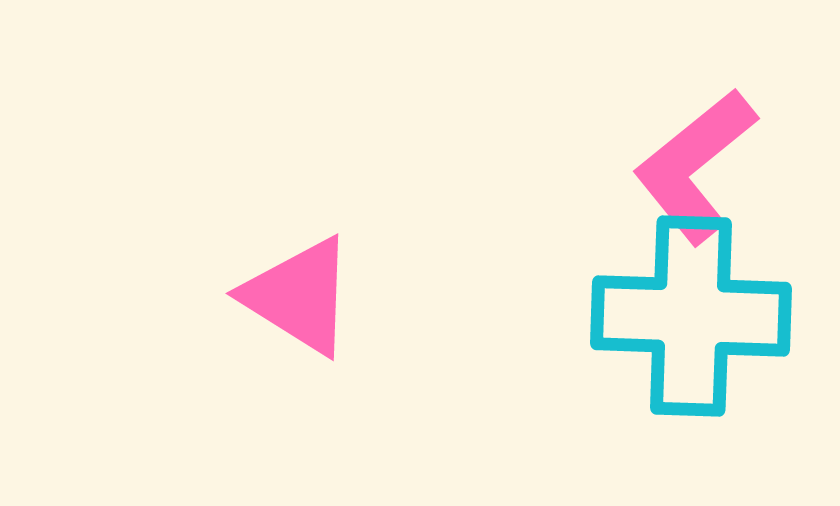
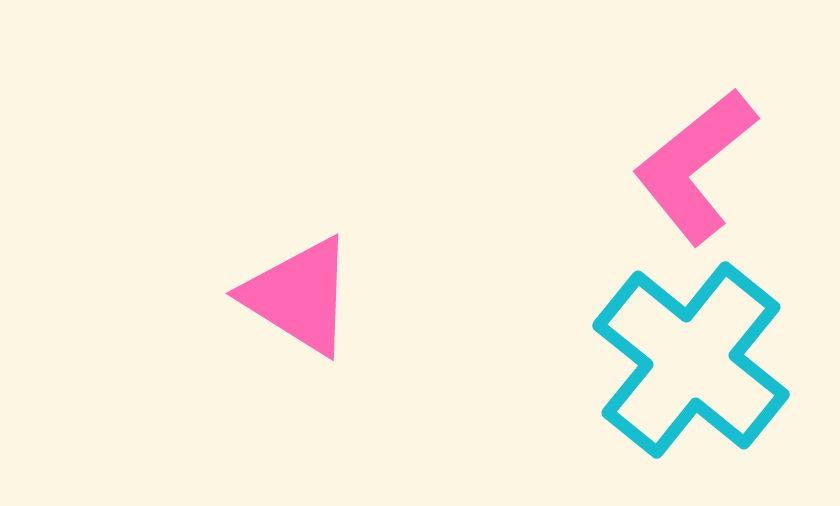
cyan cross: moved 44 px down; rotated 37 degrees clockwise
